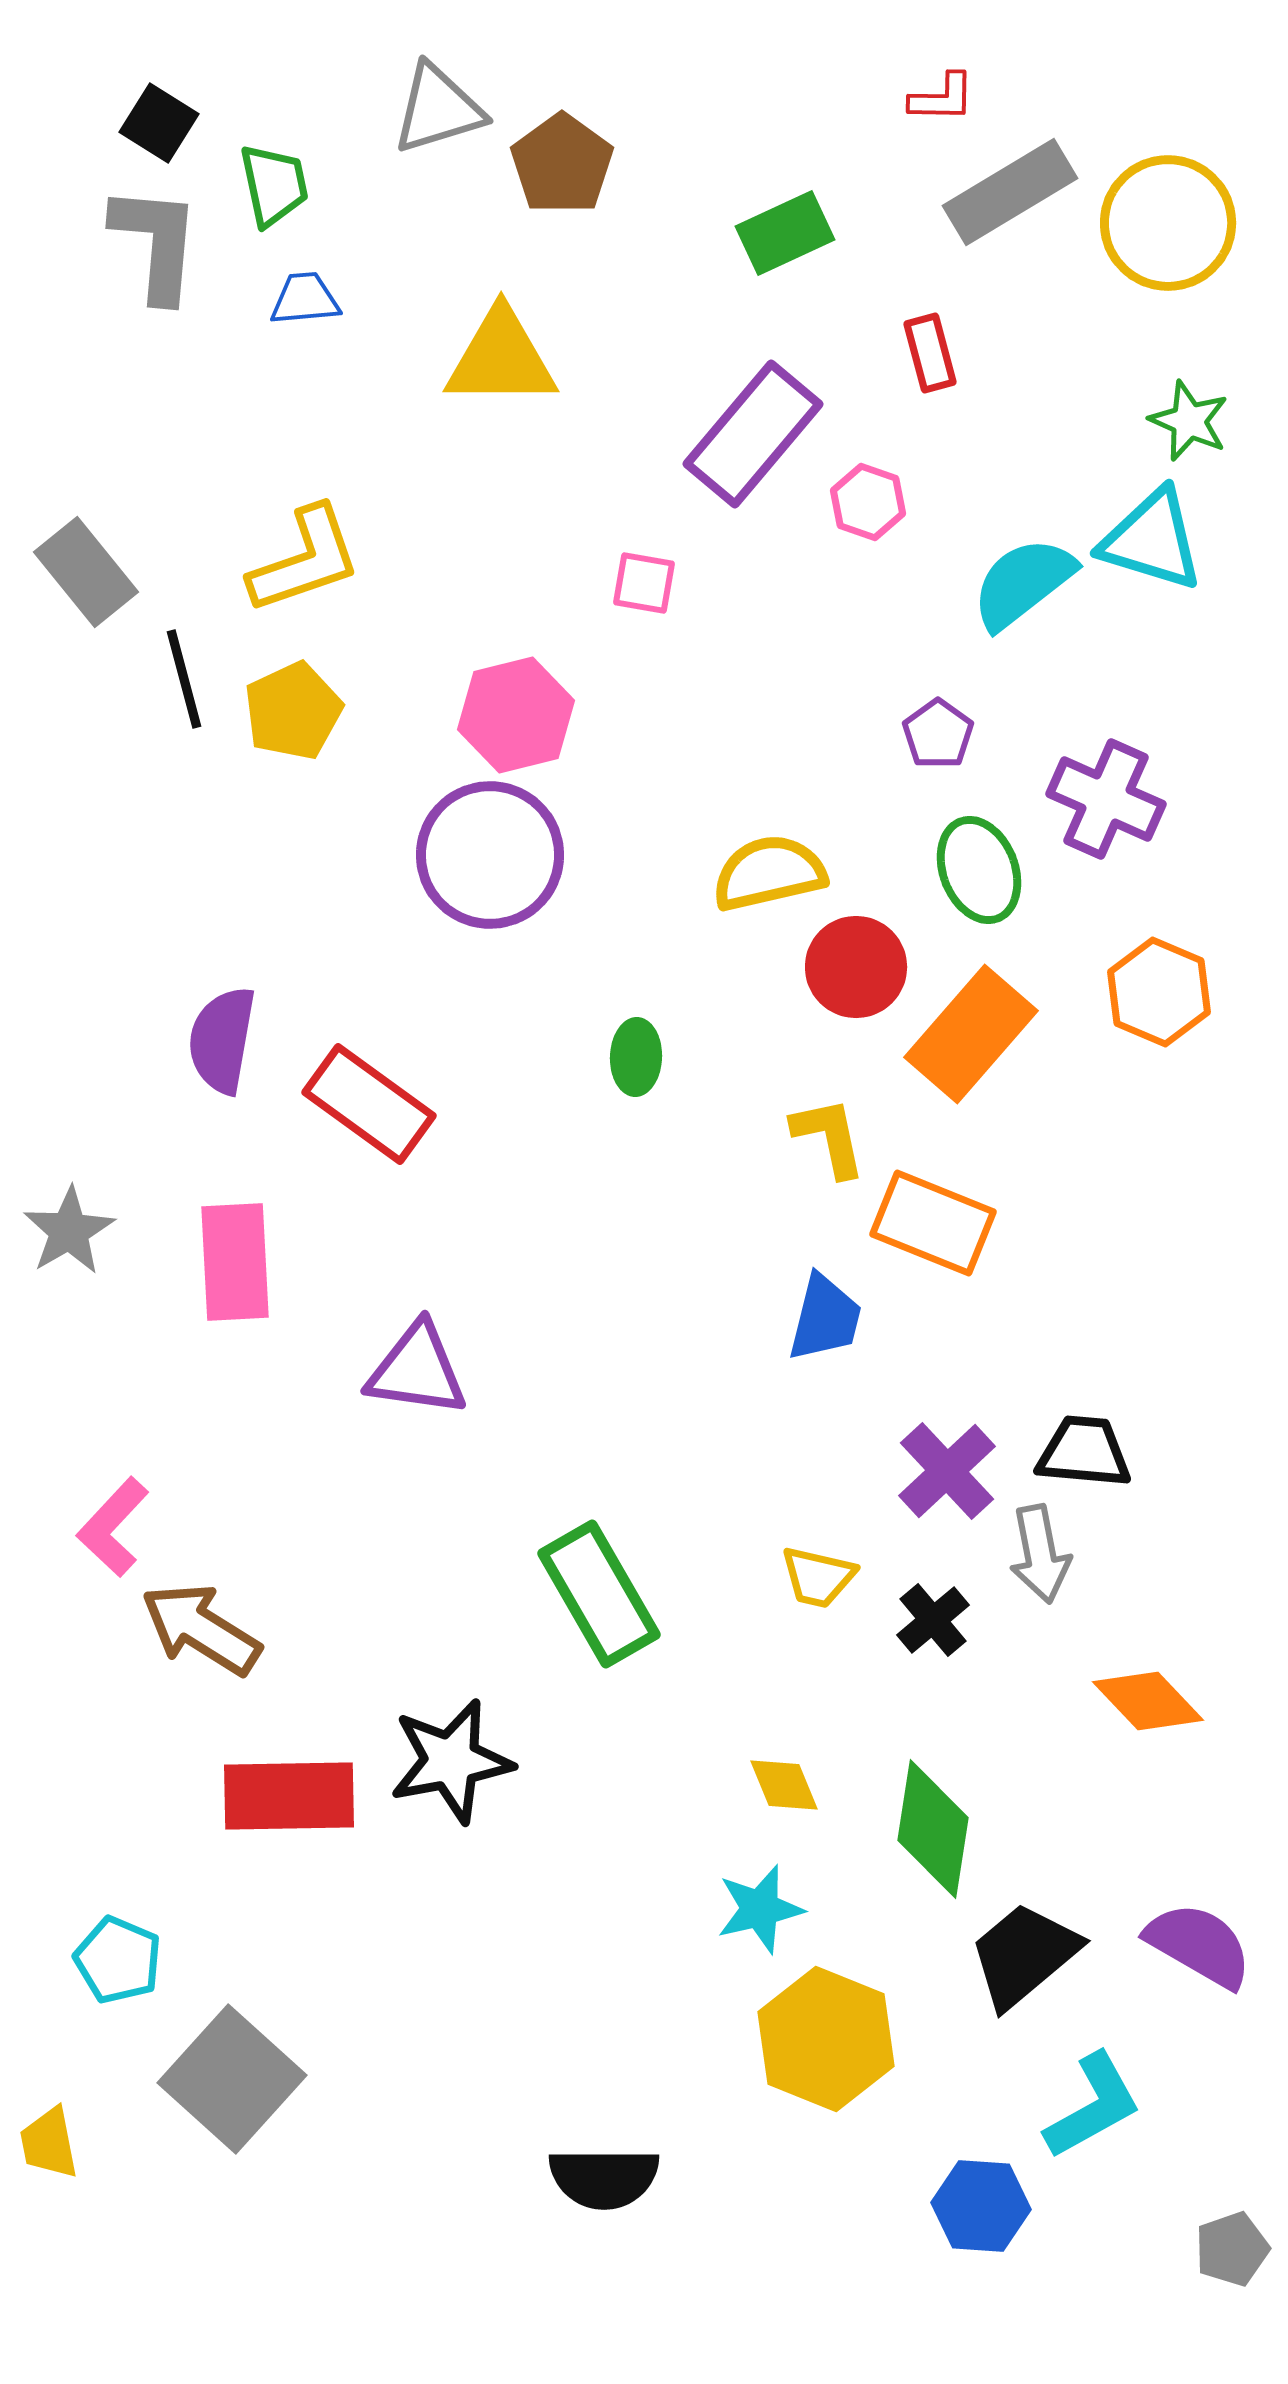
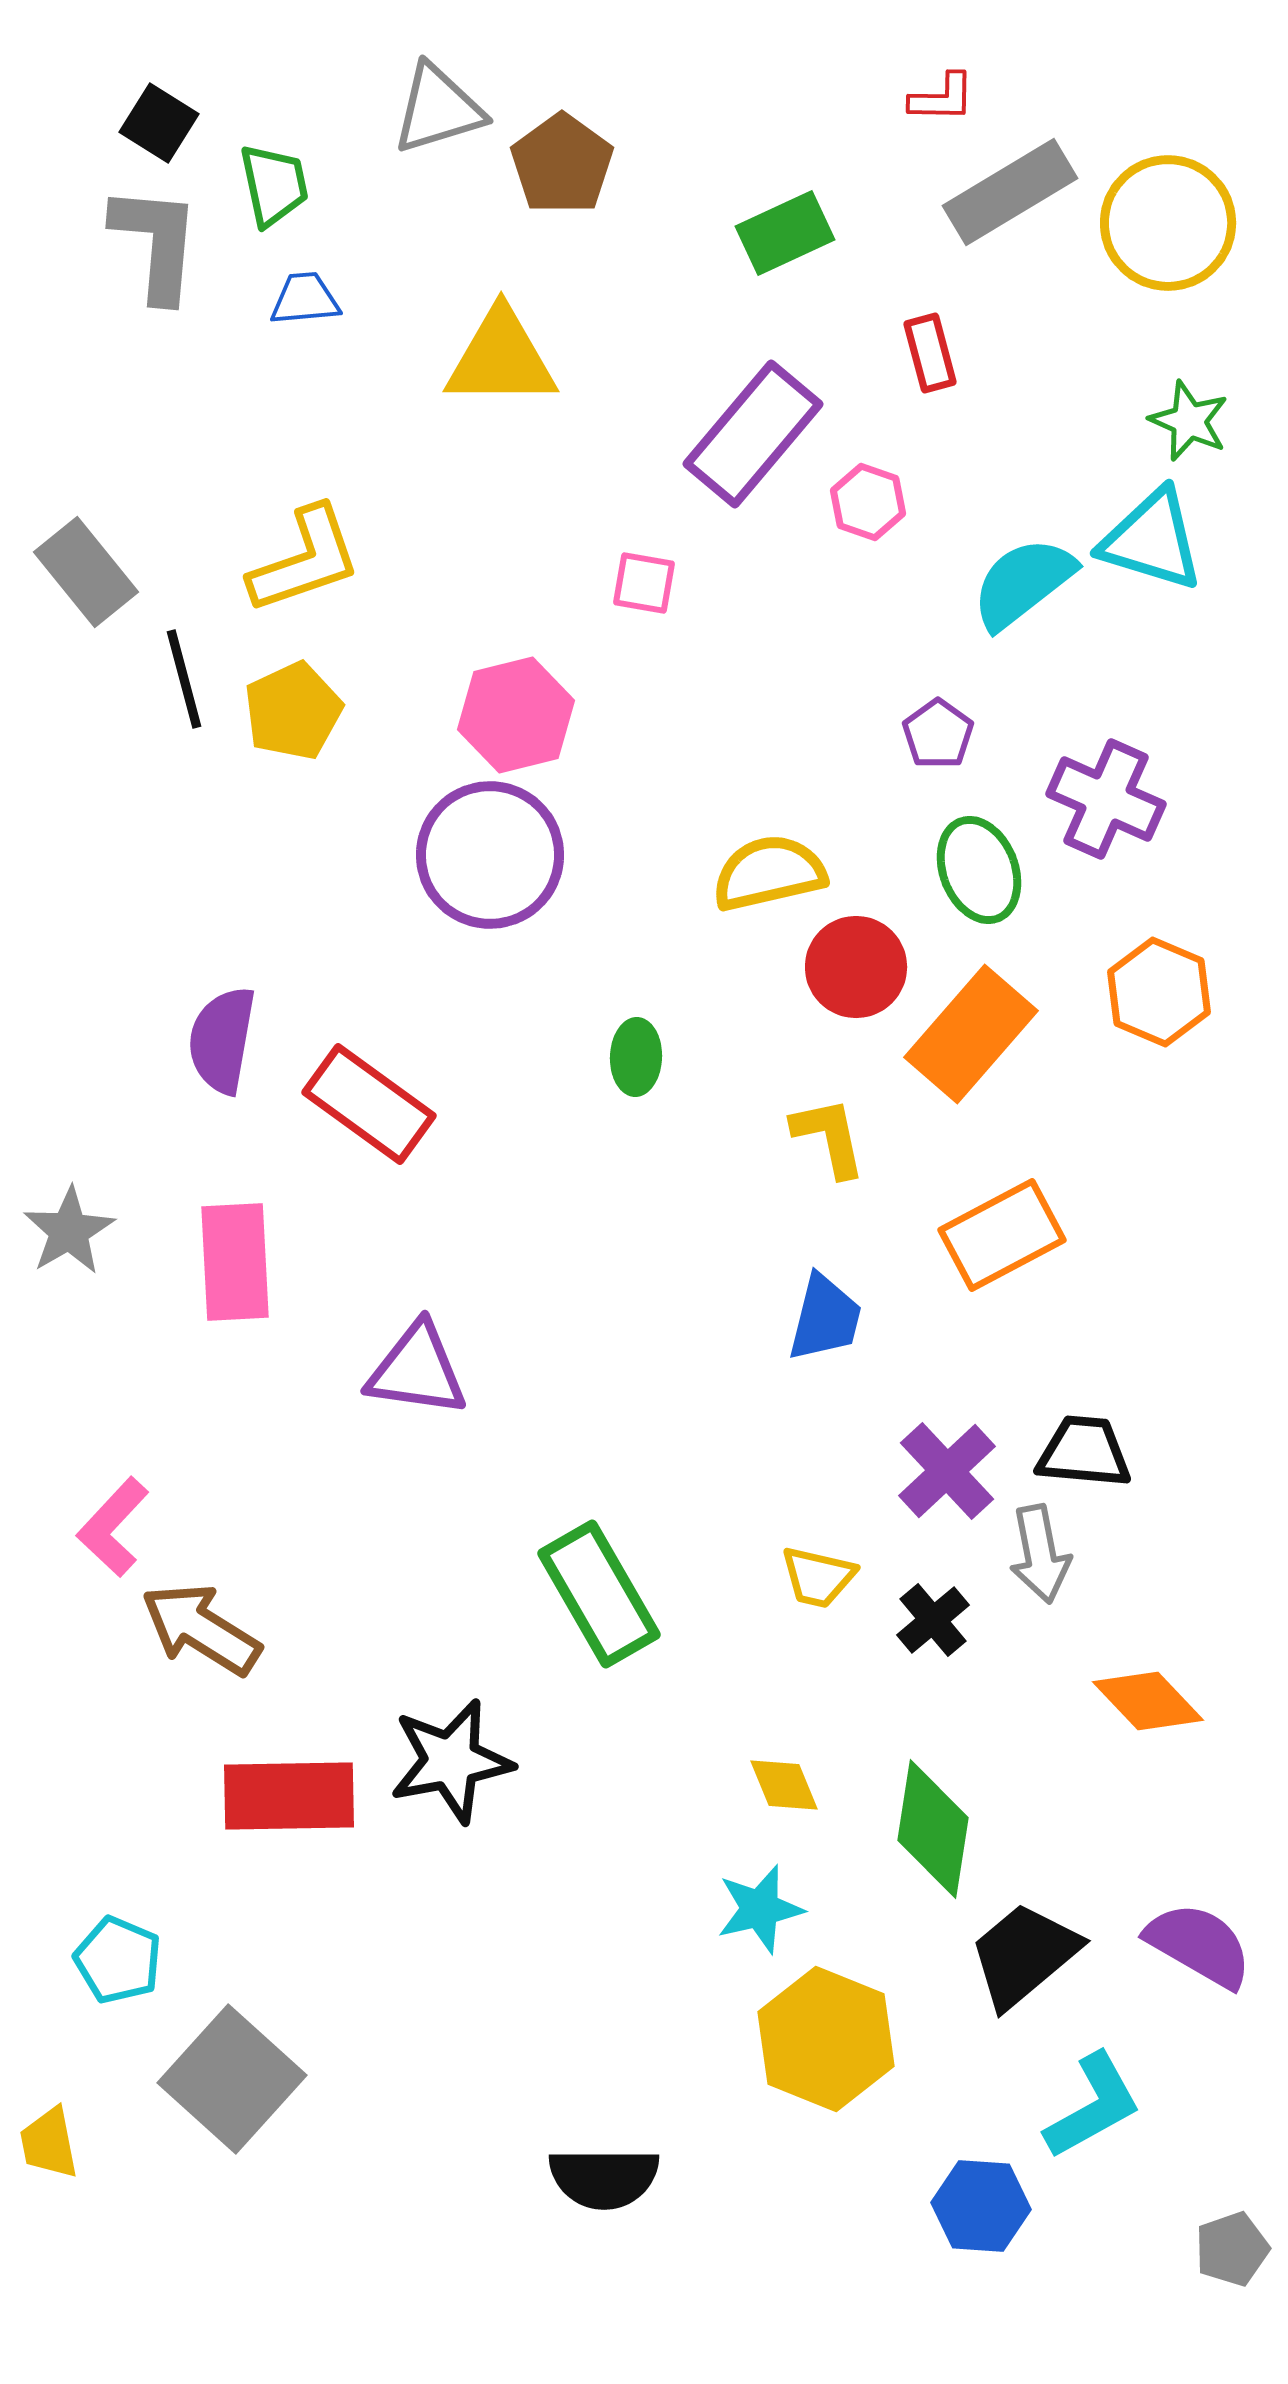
orange rectangle at (933, 1223): moved 69 px right, 12 px down; rotated 50 degrees counterclockwise
